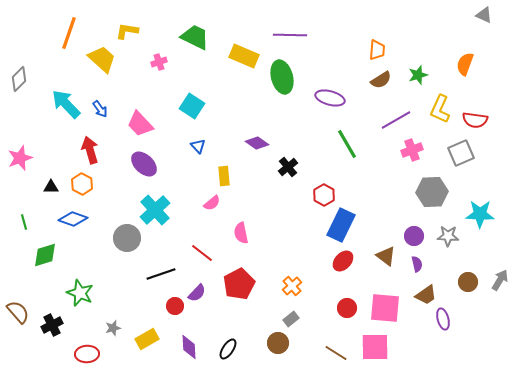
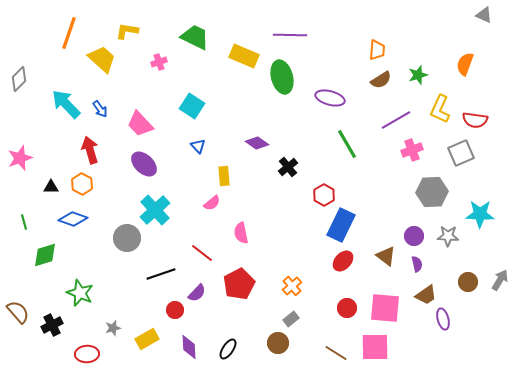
red circle at (175, 306): moved 4 px down
